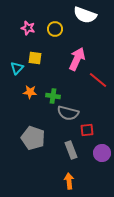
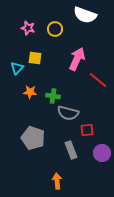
orange arrow: moved 12 px left
